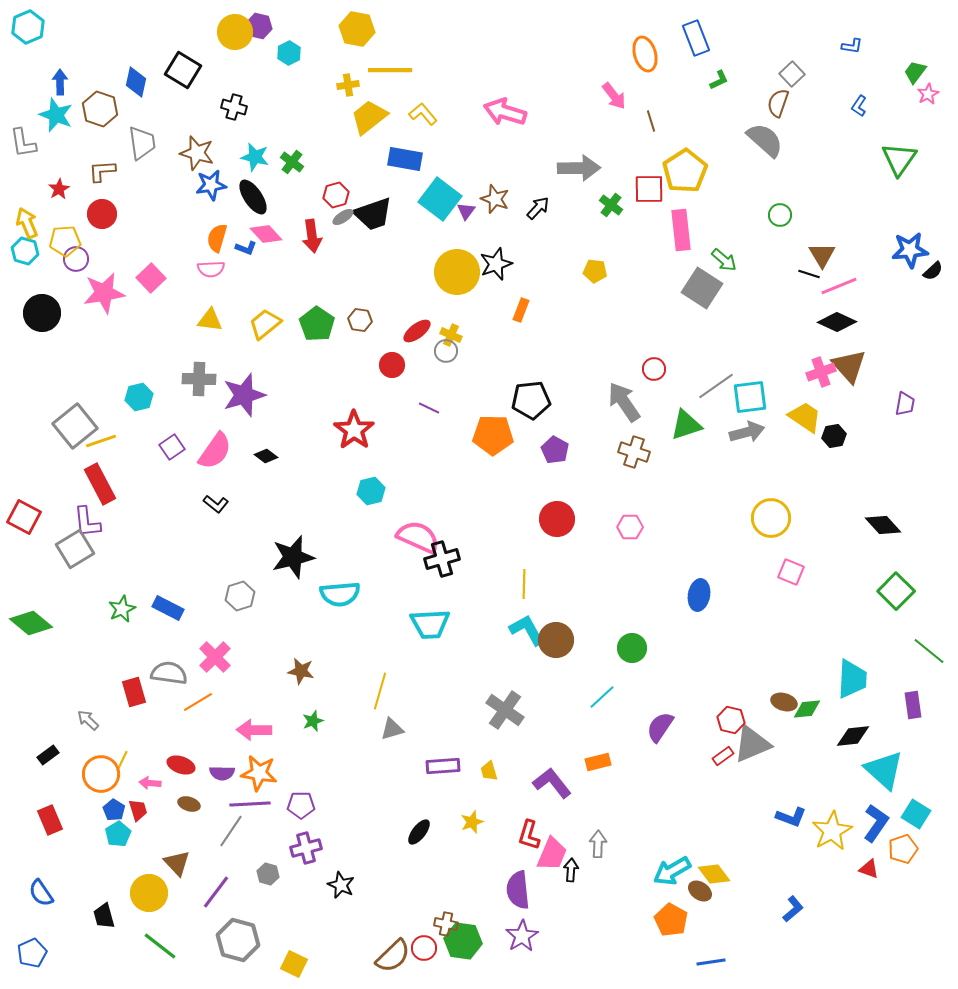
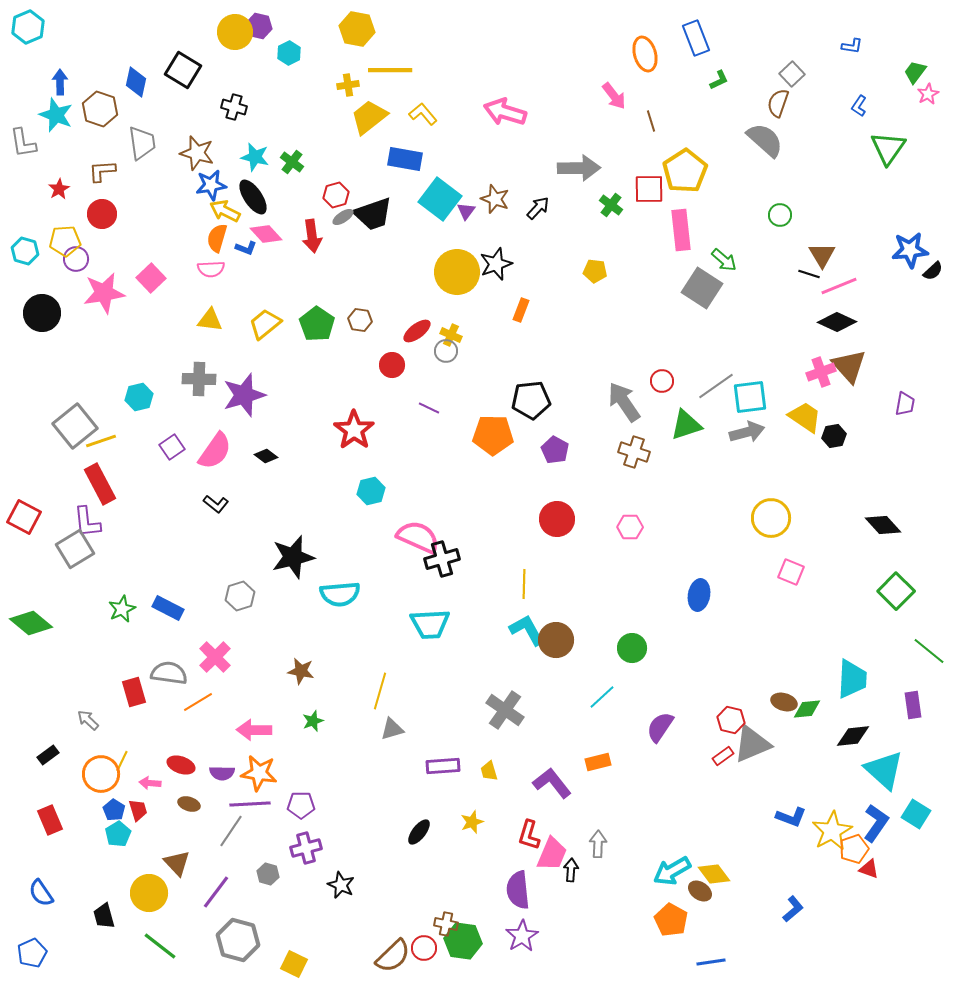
green triangle at (899, 159): moved 11 px left, 11 px up
yellow arrow at (27, 223): moved 198 px right, 12 px up; rotated 40 degrees counterclockwise
red circle at (654, 369): moved 8 px right, 12 px down
orange pentagon at (903, 849): moved 49 px left
